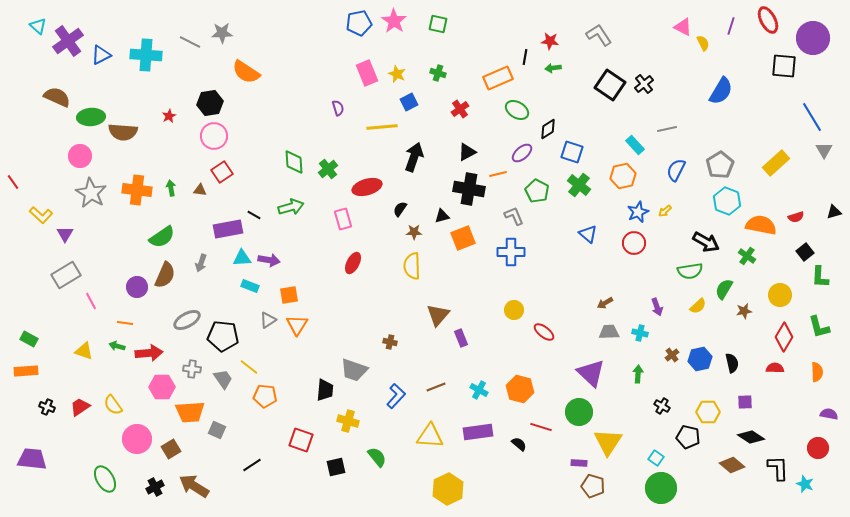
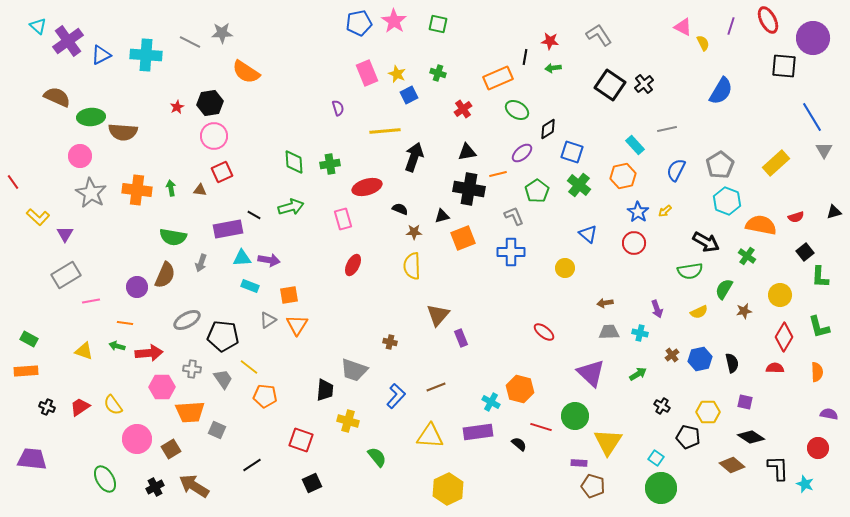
blue square at (409, 102): moved 7 px up
red cross at (460, 109): moved 3 px right
red star at (169, 116): moved 8 px right, 9 px up
yellow line at (382, 127): moved 3 px right, 4 px down
black triangle at (467, 152): rotated 18 degrees clockwise
green cross at (328, 169): moved 2 px right, 5 px up; rotated 30 degrees clockwise
red square at (222, 172): rotated 10 degrees clockwise
green pentagon at (537, 191): rotated 10 degrees clockwise
black semicircle at (400, 209): rotated 77 degrees clockwise
blue star at (638, 212): rotated 15 degrees counterclockwise
yellow L-shape at (41, 215): moved 3 px left, 2 px down
green semicircle at (162, 237): moved 11 px right; rotated 44 degrees clockwise
red ellipse at (353, 263): moved 2 px down
pink line at (91, 301): rotated 72 degrees counterclockwise
brown arrow at (605, 303): rotated 21 degrees clockwise
yellow semicircle at (698, 306): moved 1 px right, 6 px down; rotated 18 degrees clockwise
purple arrow at (657, 307): moved 2 px down
yellow circle at (514, 310): moved 51 px right, 42 px up
green arrow at (638, 374): rotated 54 degrees clockwise
cyan cross at (479, 390): moved 12 px right, 12 px down
purple square at (745, 402): rotated 14 degrees clockwise
green circle at (579, 412): moved 4 px left, 4 px down
black square at (336, 467): moved 24 px left, 16 px down; rotated 12 degrees counterclockwise
